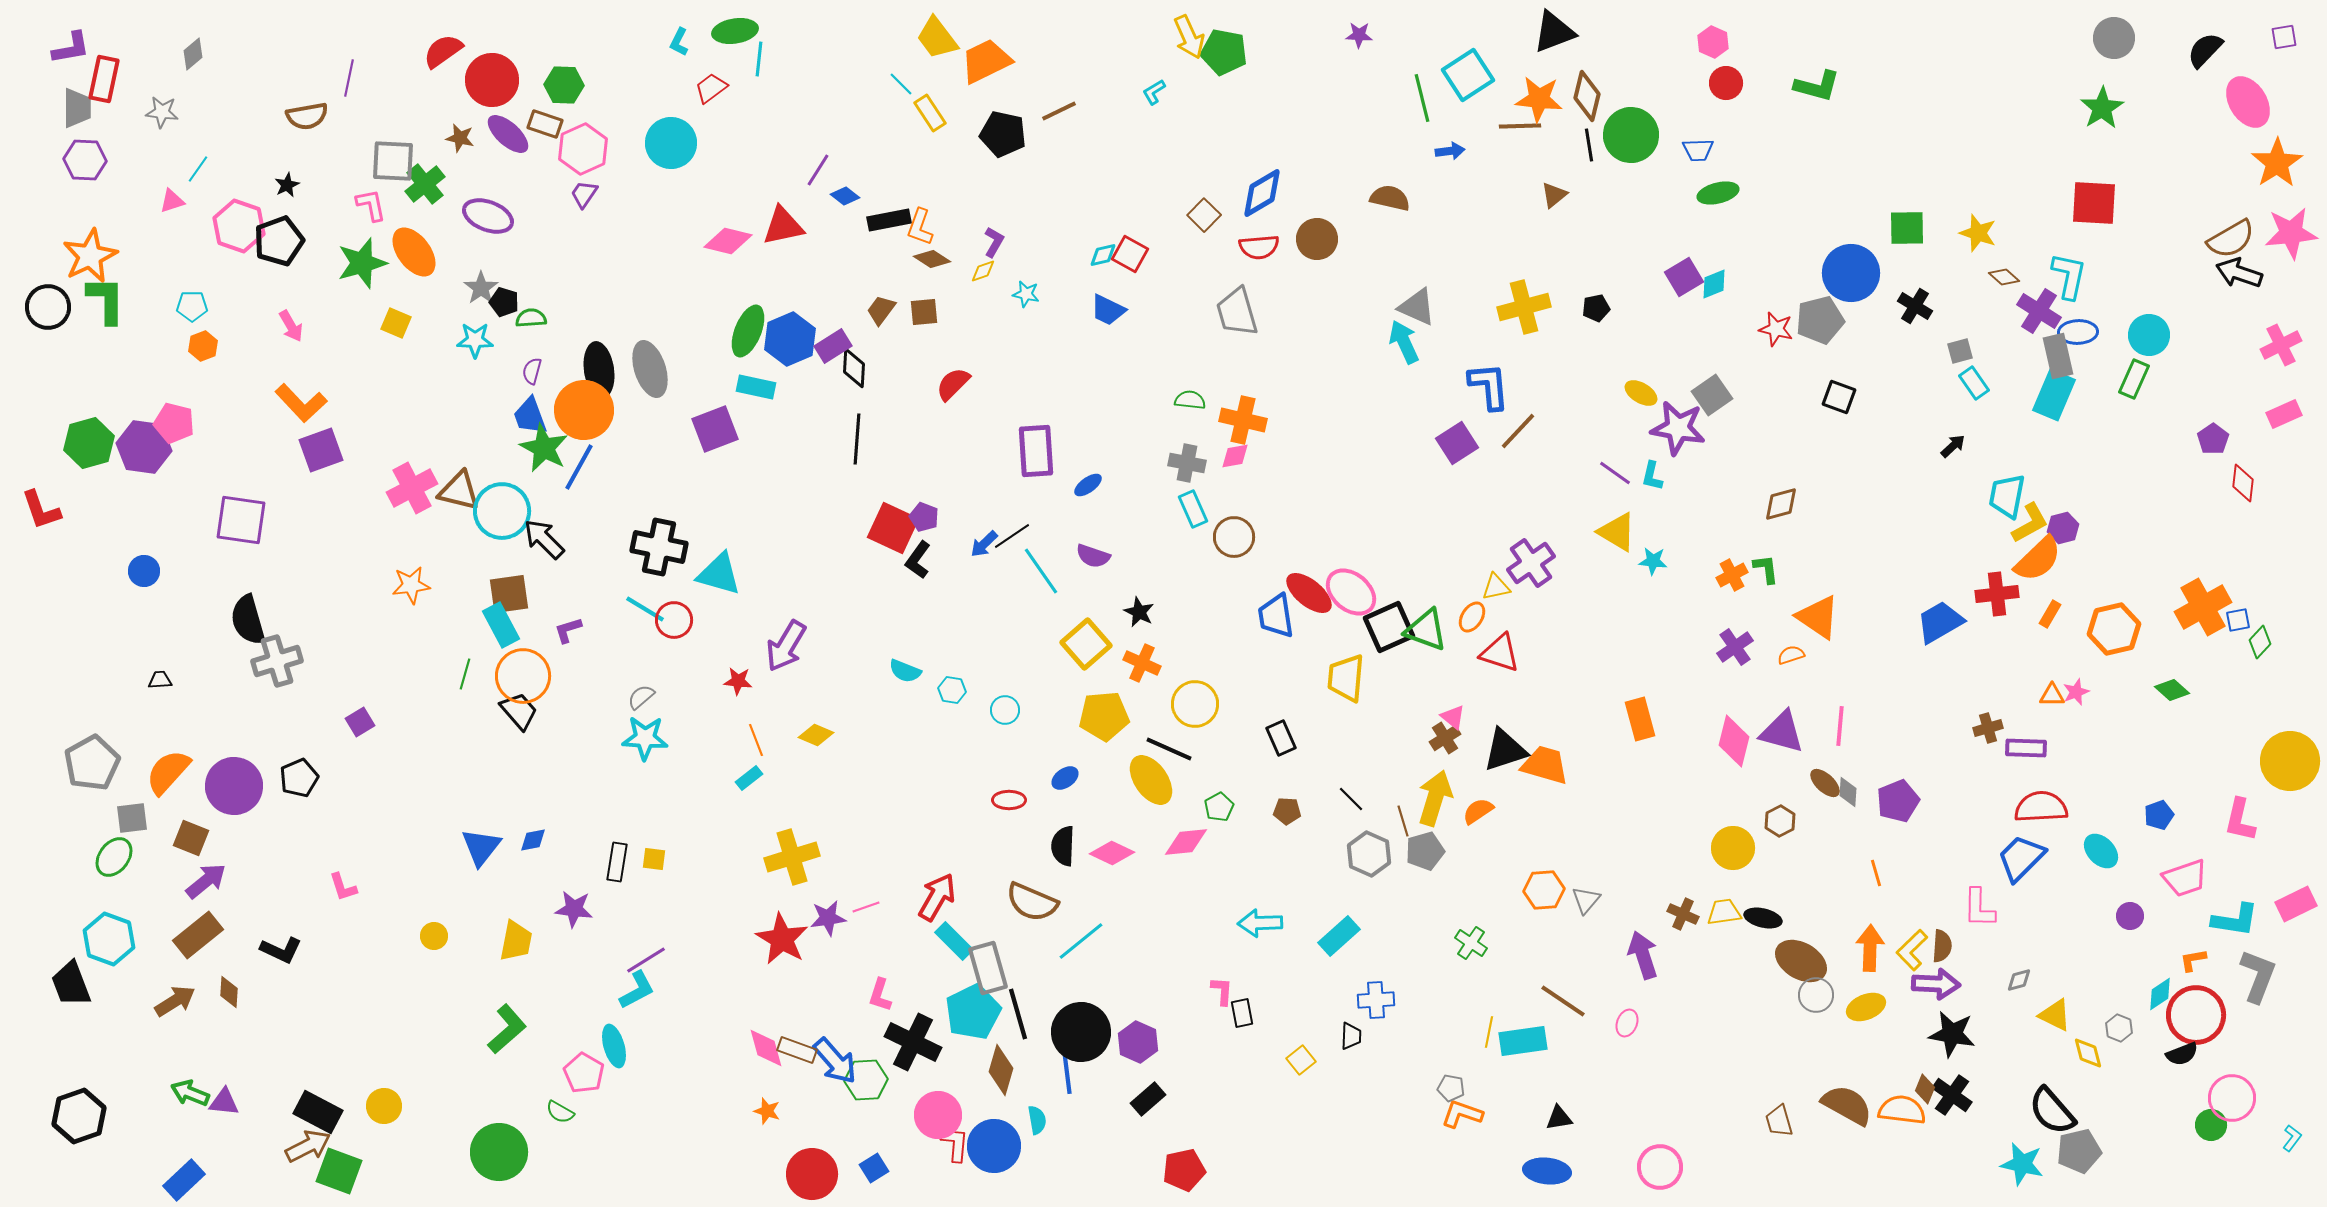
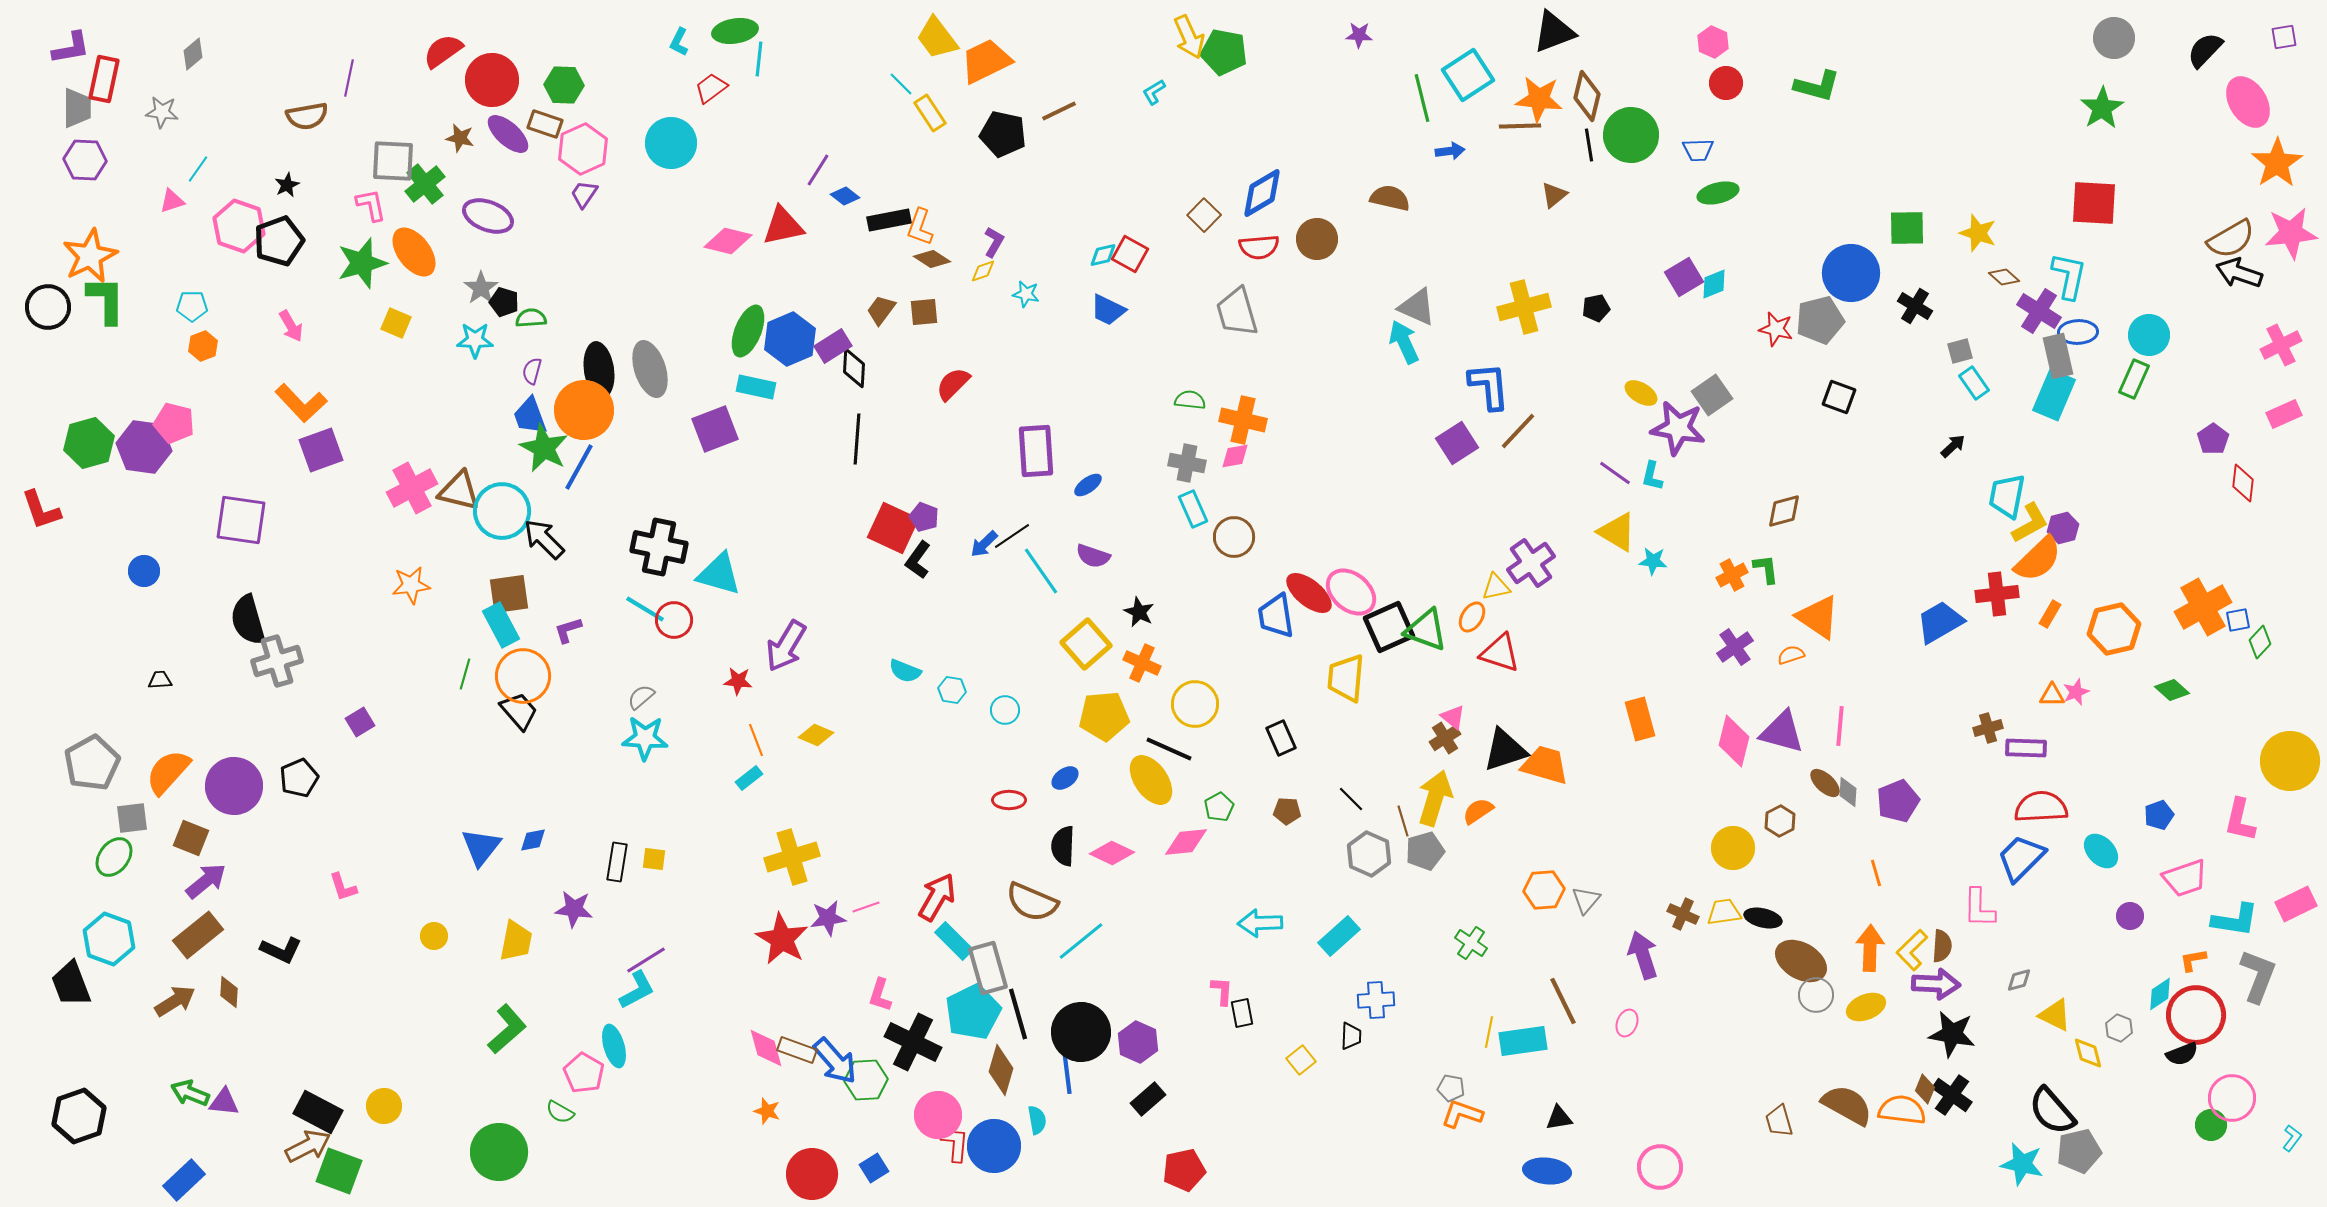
brown diamond at (1781, 504): moved 3 px right, 7 px down
brown line at (1563, 1001): rotated 30 degrees clockwise
